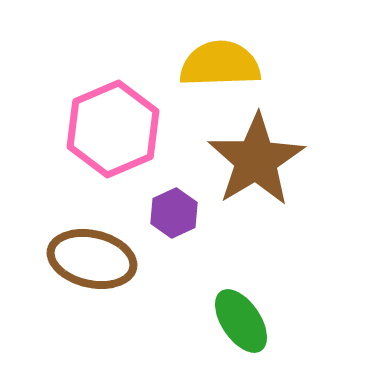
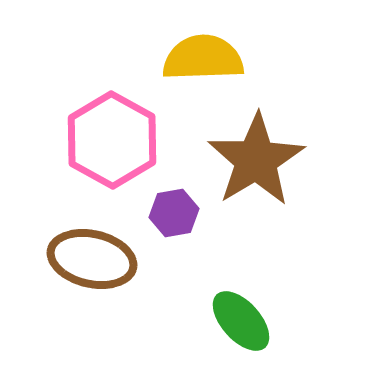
yellow semicircle: moved 17 px left, 6 px up
pink hexagon: moved 1 px left, 11 px down; rotated 8 degrees counterclockwise
purple hexagon: rotated 15 degrees clockwise
green ellipse: rotated 8 degrees counterclockwise
